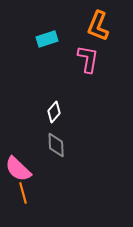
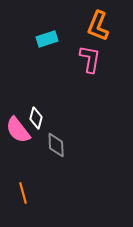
pink L-shape: moved 2 px right
white diamond: moved 18 px left, 6 px down; rotated 25 degrees counterclockwise
pink semicircle: moved 39 px up; rotated 8 degrees clockwise
